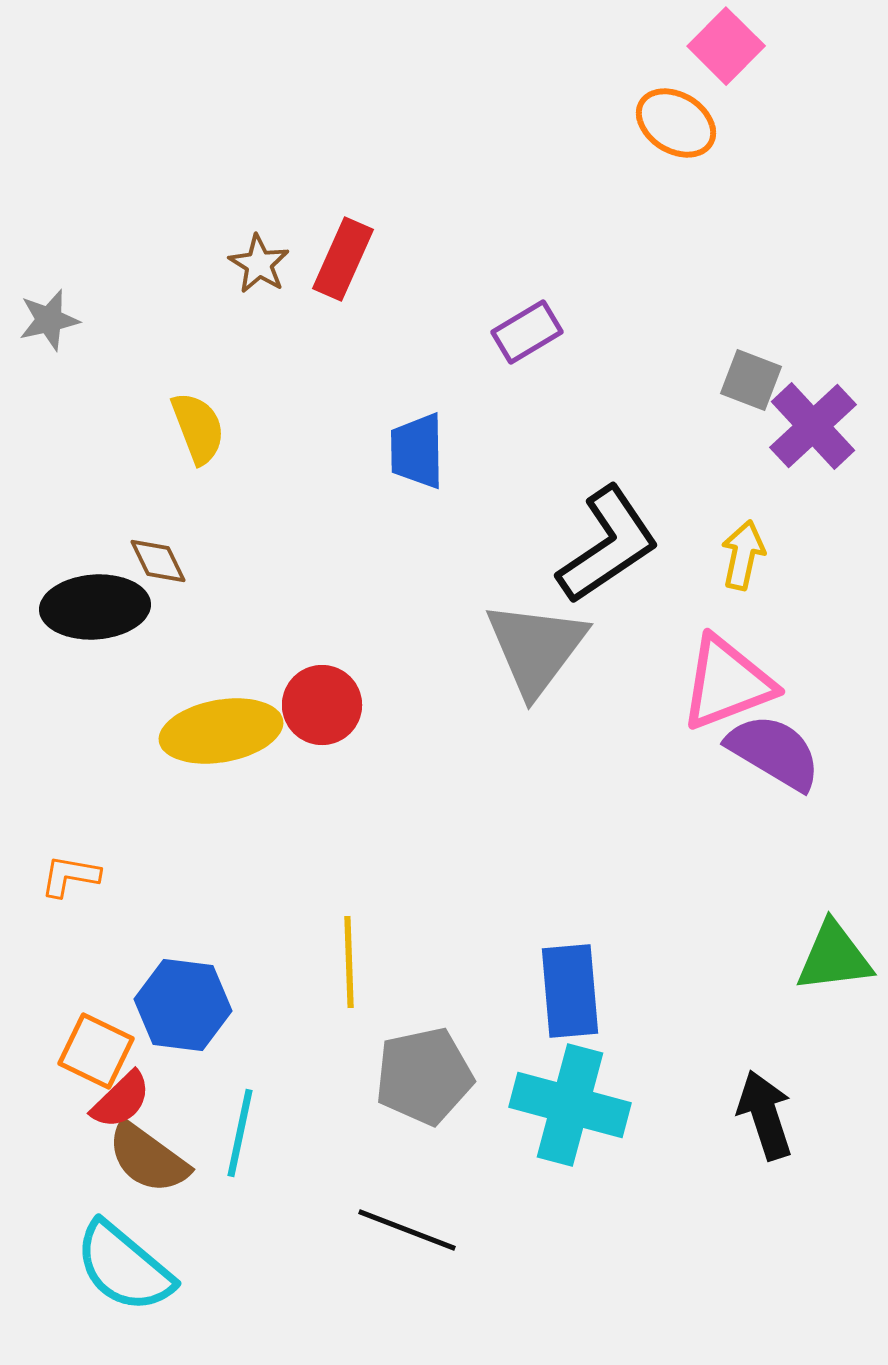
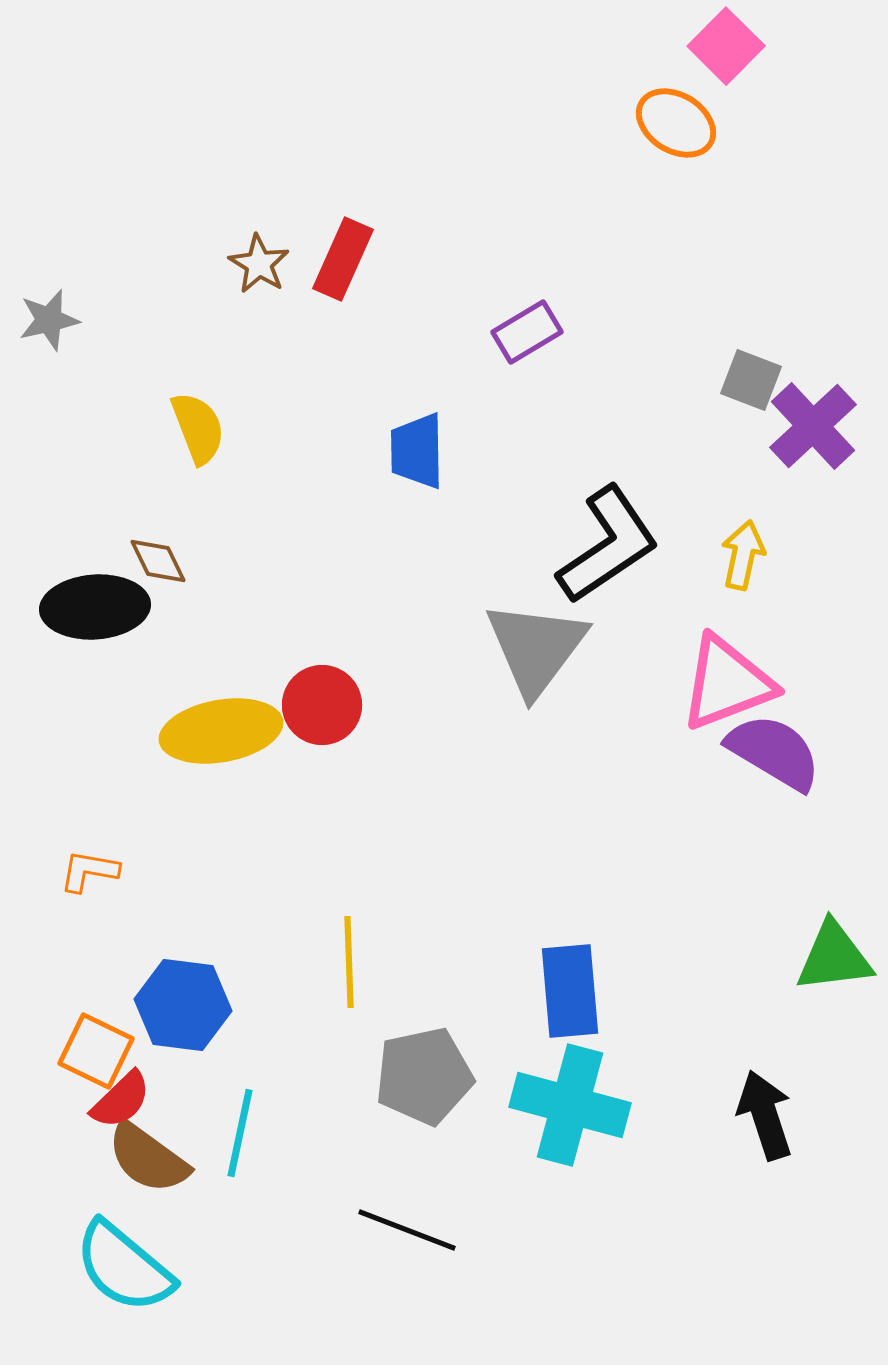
orange L-shape: moved 19 px right, 5 px up
